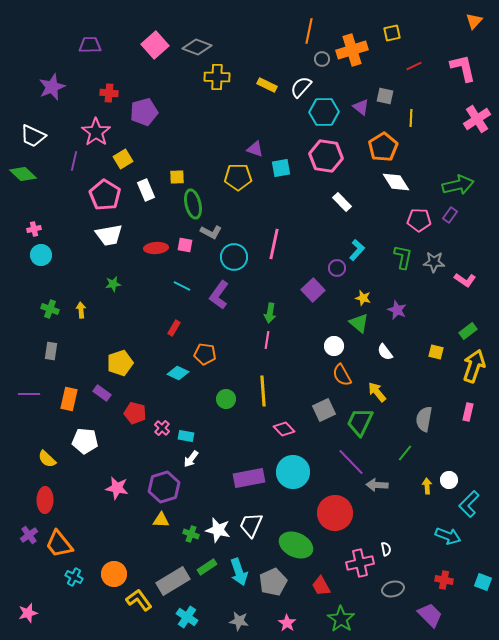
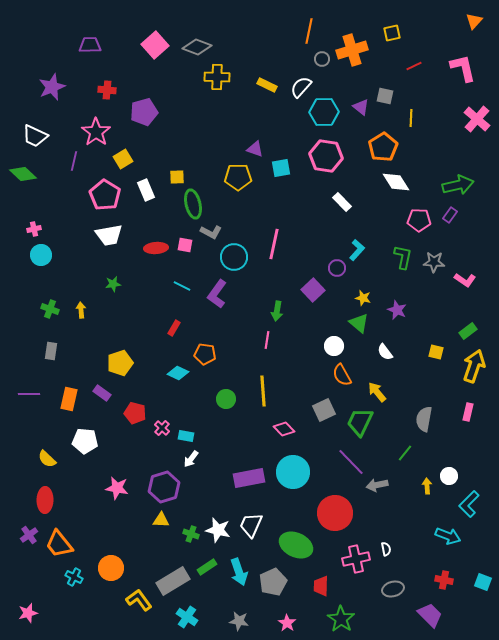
red cross at (109, 93): moved 2 px left, 3 px up
pink cross at (477, 119): rotated 16 degrees counterclockwise
white trapezoid at (33, 136): moved 2 px right
purple L-shape at (219, 295): moved 2 px left, 1 px up
green arrow at (270, 313): moved 7 px right, 2 px up
white circle at (449, 480): moved 4 px up
gray arrow at (377, 485): rotated 15 degrees counterclockwise
pink cross at (360, 563): moved 4 px left, 4 px up
orange circle at (114, 574): moved 3 px left, 6 px up
red trapezoid at (321, 586): rotated 30 degrees clockwise
